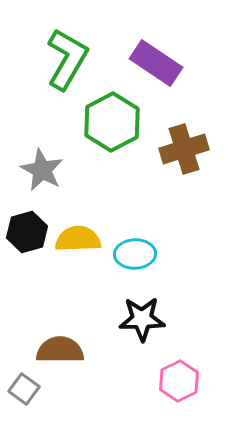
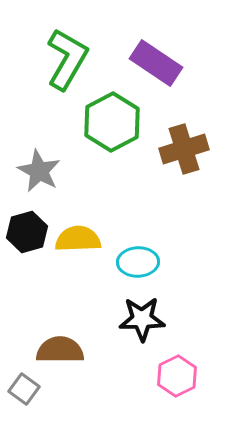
gray star: moved 3 px left, 1 px down
cyan ellipse: moved 3 px right, 8 px down
pink hexagon: moved 2 px left, 5 px up
